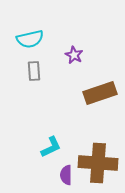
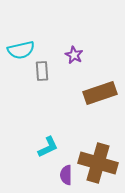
cyan semicircle: moved 9 px left, 11 px down
gray rectangle: moved 8 px right
cyan L-shape: moved 3 px left
brown cross: rotated 12 degrees clockwise
